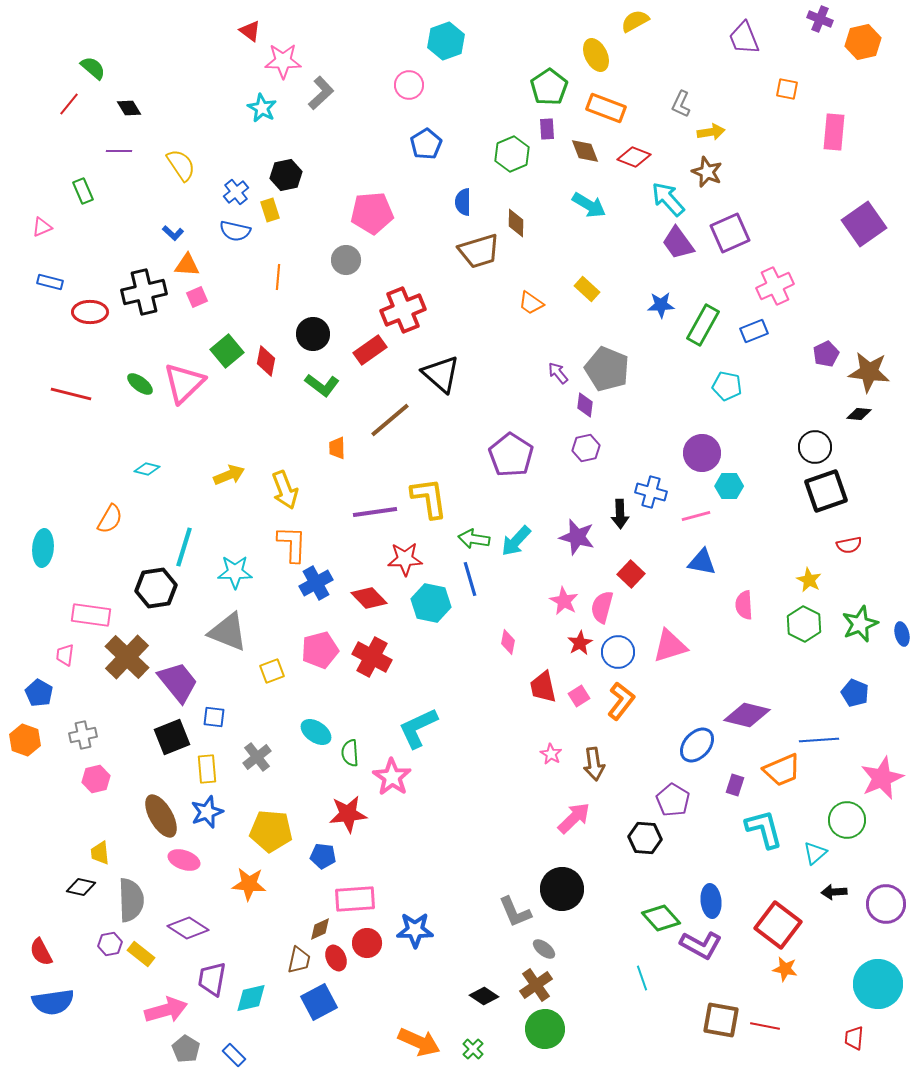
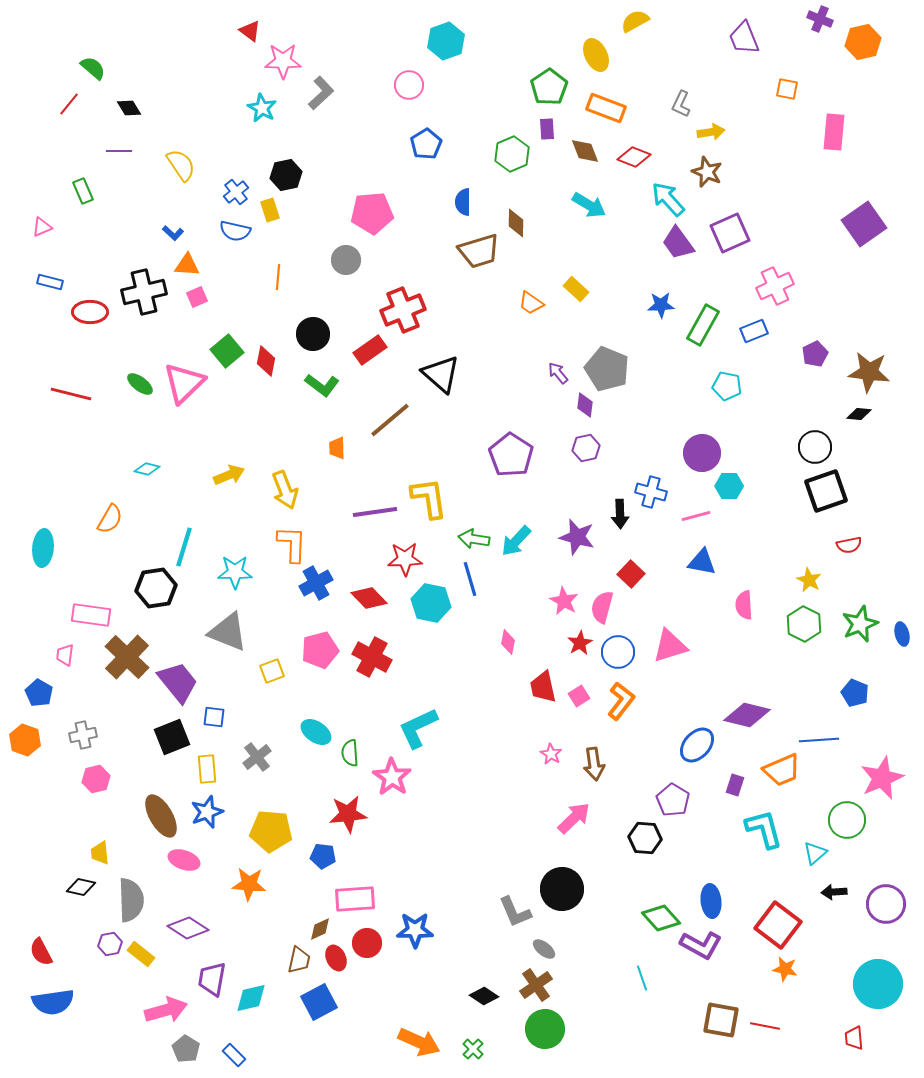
yellow rectangle at (587, 289): moved 11 px left
purple pentagon at (826, 354): moved 11 px left
red trapezoid at (854, 1038): rotated 10 degrees counterclockwise
